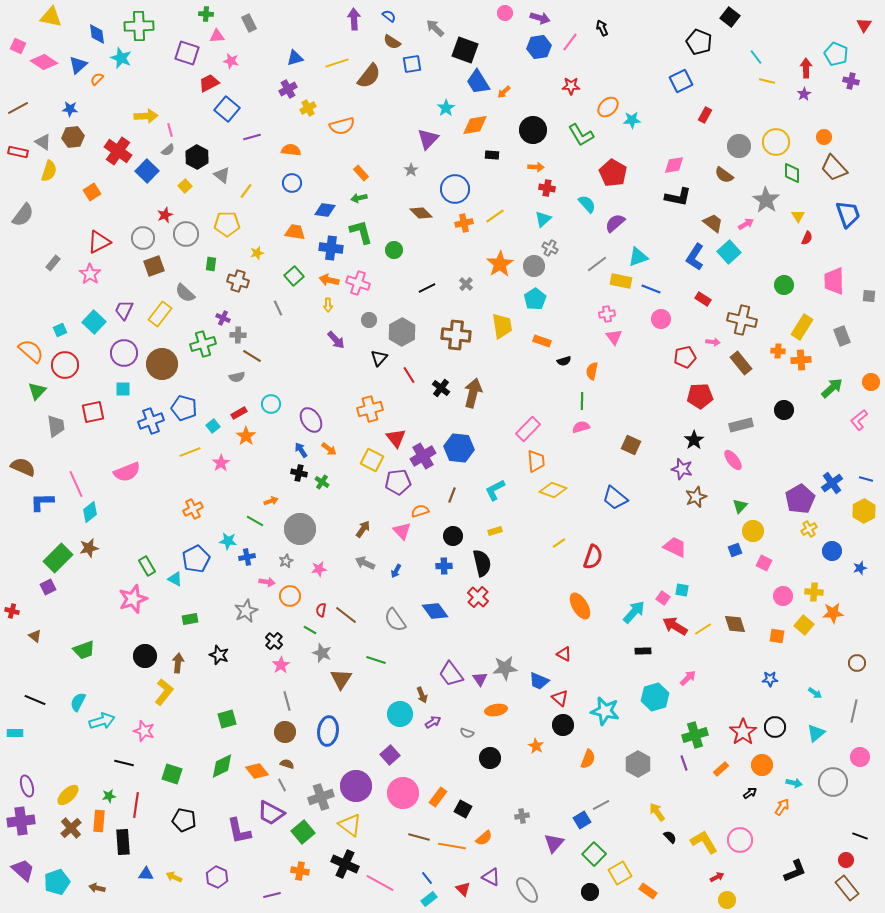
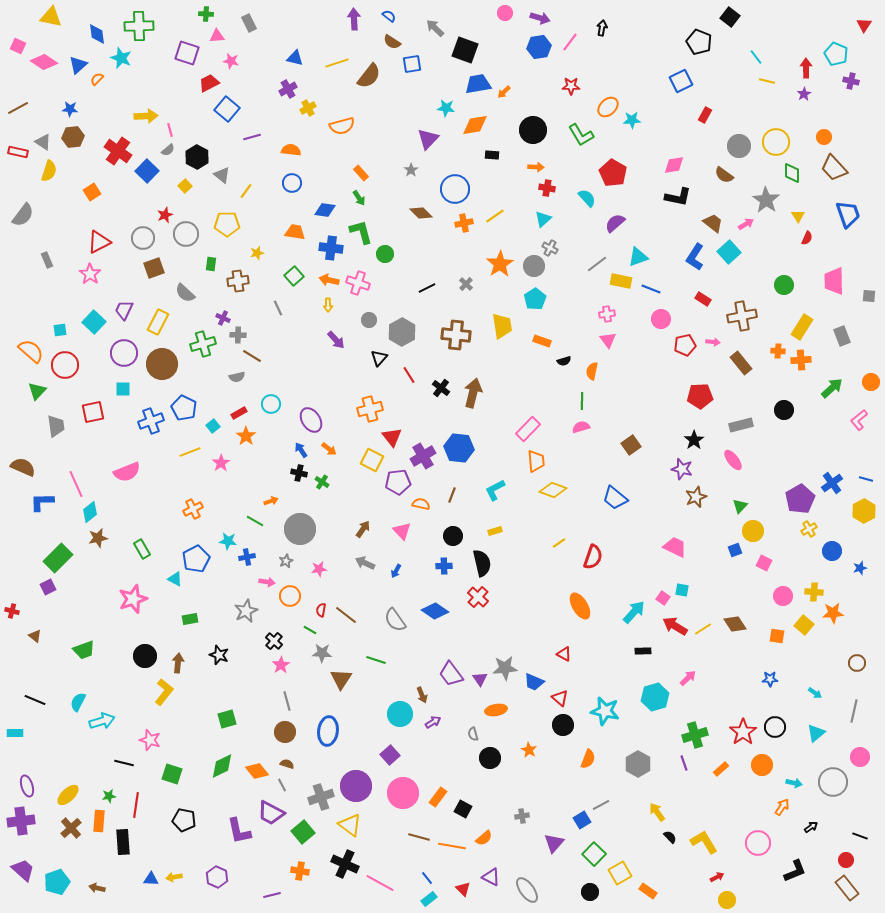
black arrow at (602, 28): rotated 35 degrees clockwise
blue triangle at (295, 58): rotated 30 degrees clockwise
blue trapezoid at (478, 82): moved 2 px down; rotated 112 degrees clockwise
cyan star at (446, 108): rotated 30 degrees counterclockwise
green arrow at (359, 198): rotated 112 degrees counterclockwise
cyan semicircle at (587, 204): moved 6 px up
green circle at (394, 250): moved 9 px left, 4 px down
gray rectangle at (53, 263): moved 6 px left, 3 px up; rotated 63 degrees counterclockwise
brown square at (154, 266): moved 2 px down
brown cross at (238, 281): rotated 25 degrees counterclockwise
yellow rectangle at (160, 314): moved 2 px left, 8 px down; rotated 10 degrees counterclockwise
brown cross at (742, 320): moved 4 px up; rotated 24 degrees counterclockwise
cyan square at (60, 330): rotated 16 degrees clockwise
pink triangle at (614, 337): moved 6 px left, 3 px down
red pentagon at (685, 357): moved 12 px up
blue pentagon at (184, 408): rotated 10 degrees clockwise
red triangle at (396, 438): moved 4 px left, 1 px up
brown square at (631, 445): rotated 30 degrees clockwise
orange semicircle at (420, 511): moved 1 px right, 7 px up; rotated 30 degrees clockwise
brown star at (89, 548): moved 9 px right, 10 px up
green rectangle at (147, 566): moved 5 px left, 17 px up
blue diamond at (435, 611): rotated 20 degrees counterclockwise
brown diamond at (735, 624): rotated 15 degrees counterclockwise
gray star at (322, 653): rotated 18 degrees counterclockwise
blue trapezoid at (539, 681): moved 5 px left, 1 px down
pink star at (144, 731): moved 6 px right, 9 px down
gray semicircle at (467, 733): moved 6 px right, 1 px down; rotated 56 degrees clockwise
orange star at (536, 746): moved 7 px left, 4 px down
black arrow at (750, 793): moved 61 px right, 34 px down
pink circle at (740, 840): moved 18 px right, 3 px down
blue triangle at (146, 874): moved 5 px right, 5 px down
yellow arrow at (174, 877): rotated 35 degrees counterclockwise
